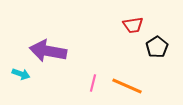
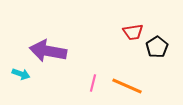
red trapezoid: moved 7 px down
